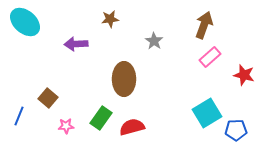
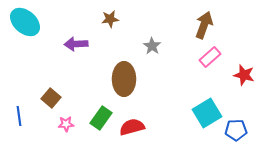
gray star: moved 2 px left, 5 px down
brown square: moved 3 px right
blue line: rotated 30 degrees counterclockwise
pink star: moved 2 px up
